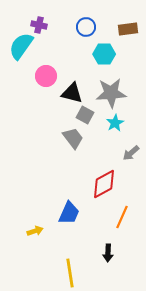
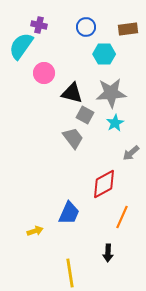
pink circle: moved 2 px left, 3 px up
